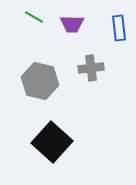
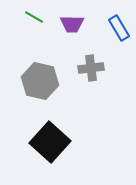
blue rectangle: rotated 25 degrees counterclockwise
black square: moved 2 px left
